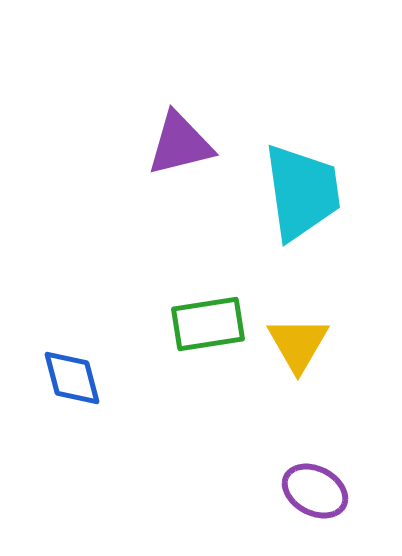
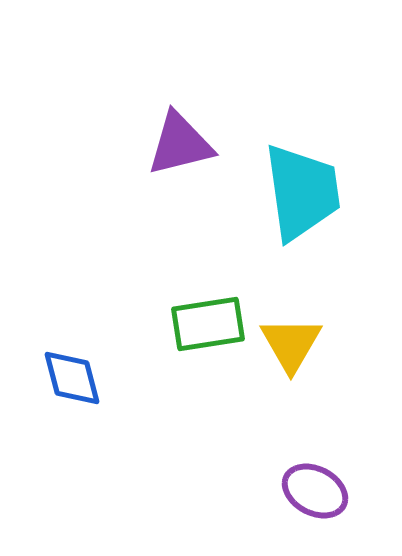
yellow triangle: moved 7 px left
